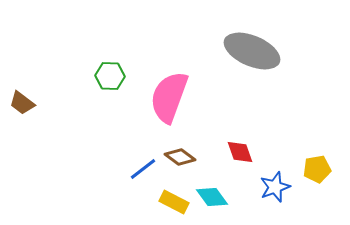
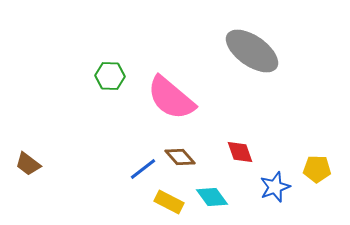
gray ellipse: rotated 12 degrees clockwise
pink semicircle: moved 2 px right, 1 px down; rotated 70 degrees counterclockwise
brown trapezoid: moved 6 px right, 61 px down
brown diamond: rotated 12 degrees clockwise
yellow pentagon: rotated 12 degrees clockwise
yellow rectangle: moved 5 px left
